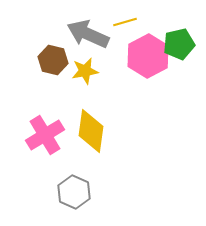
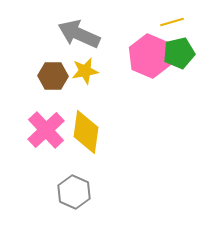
yellow line: moved 47 px right
gray arrow: moved 9 px left
green pentagon: moved 9 px down
pink hexagon: moved 2 px right; rotated 9 degrees counterclockwise
brown hexagon: moved 16 px down; rotated 12 degrees counterclockwise
yellow diamond: moved 5 px left, 1 px down
pink cross: moved 1 px right, 5 px up; rotated 12 degrees counterclockwise
